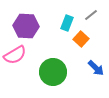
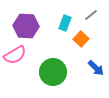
cyan rectangle: moved 2 px left
